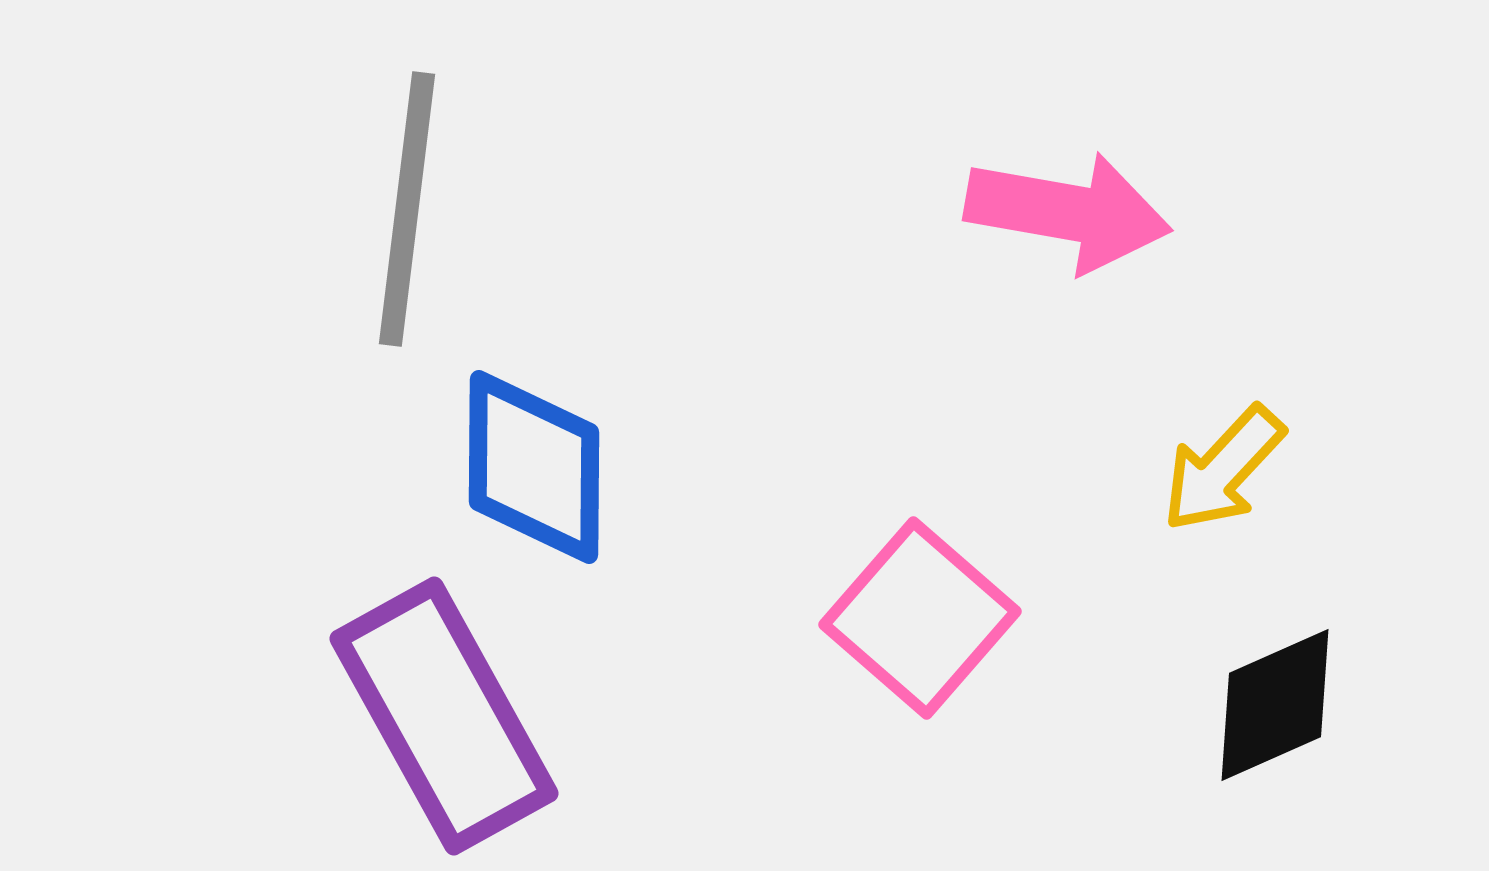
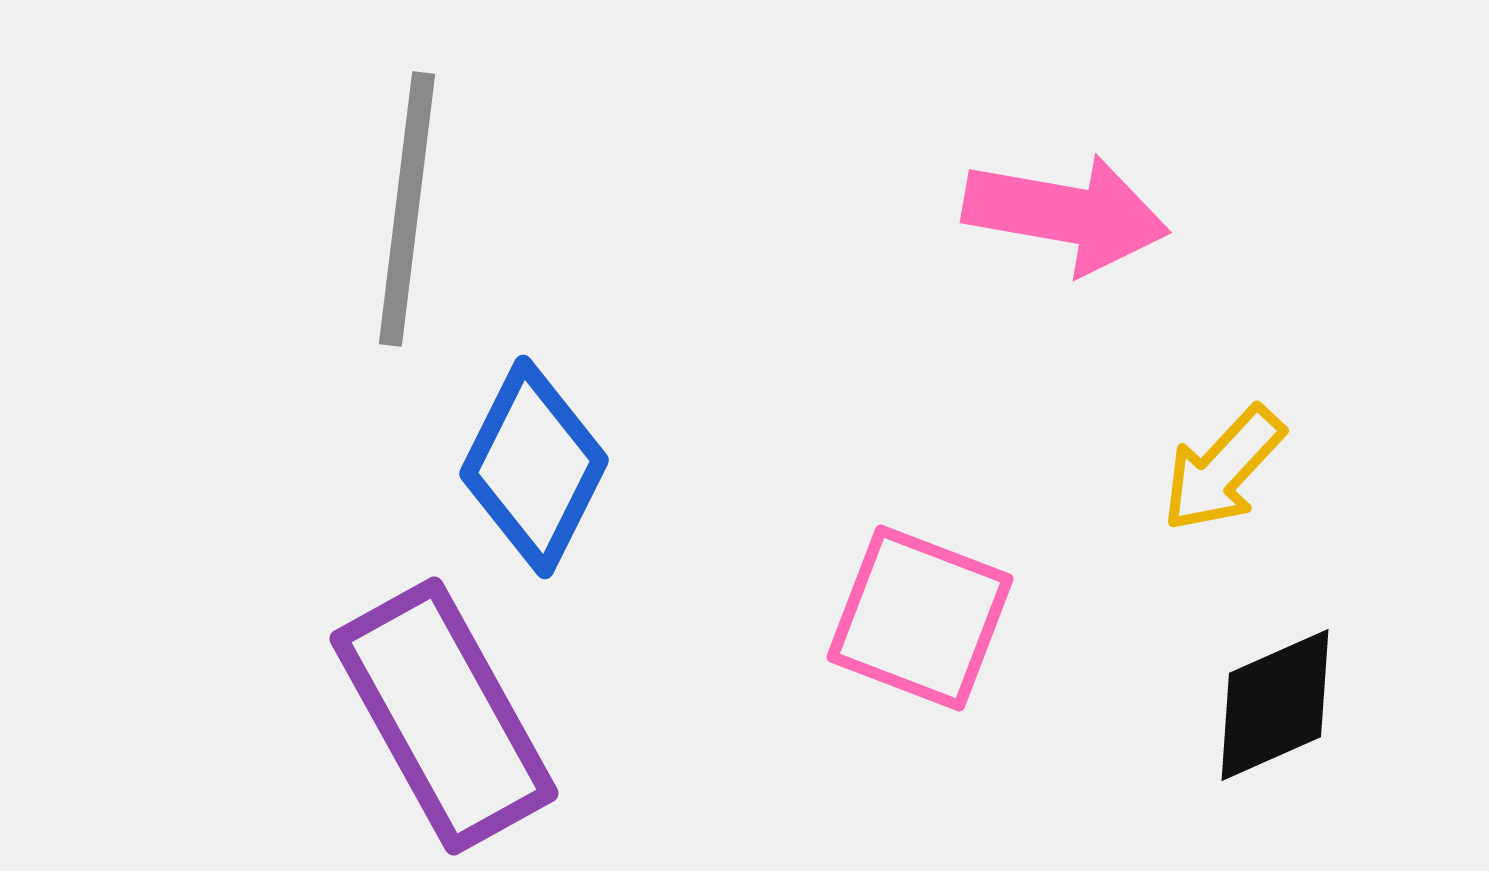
pink arrow: moved 2 px left, 2 px down
blue diamond: rotated 26 degrees clockwise
pink square: rotated 20 degrees counterclockwise
